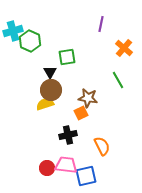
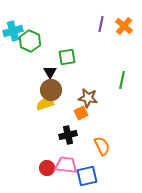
orange cross: moved 22 px up
green line: moved 4 px right; rotated 42 degrees clockwise
blue square: moved 1 px right
